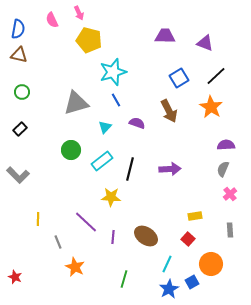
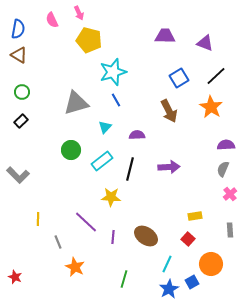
brown triangle at (19, 55): rotated 18 degrees clockwise
purple semicircle at (137, 123): moved 12 px down; rotated 21 degrees counterclockwise
black rectangle at (20, 129): moved 1 px right, 8 px up
purple arrow at (170, 169): moved 1 px left, 2 px up
